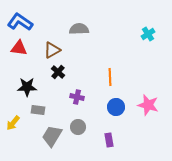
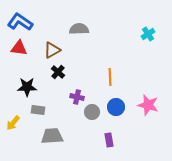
gray circle: moved 14 px right, 15 px up
gray trapezoid: rotated 55 degrees clockwise
